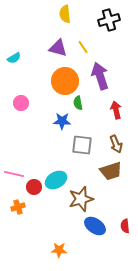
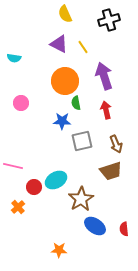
yellow semicircle: rotated 18 degrees counterclockwise
purple triangle: moved 1 px right, 4 px up; rotated 12 degrees clockwise
cyan semicircle: rotated 40 degrees clockwise
purple arrow: moved 4 px right
green semicircle: moved 2 px left
red arrow: moved 10 px left
gray square: moved 4 px up; rotated 20 degrees counterclockwise
pink line: moved 1 px left, 8 px up
brown star: rotated 15 degrees counterclockwise
orange cross: rotated 24 degrees counterclockwise
red semicircle: moved 1 px left, 3 px down
